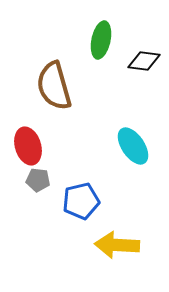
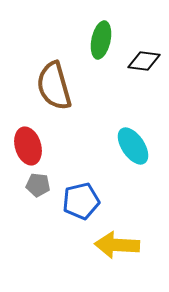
gray pentagon: moved 5 px down
